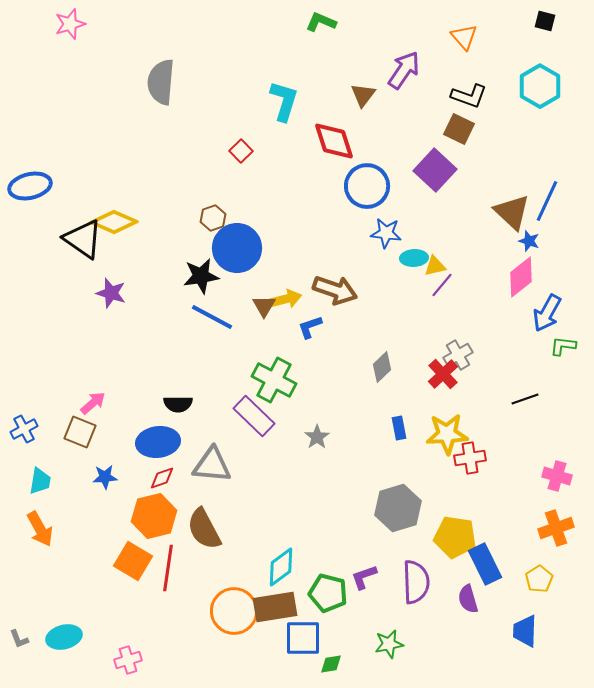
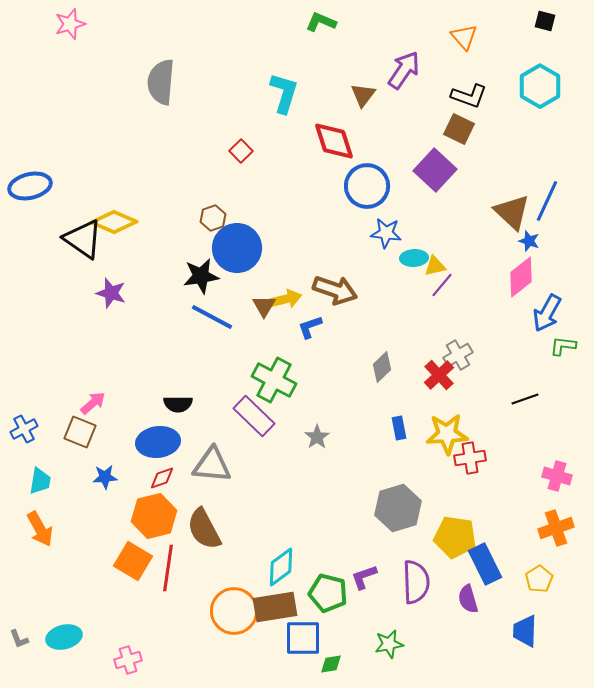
cyan L-shape at (284, 101): moved 8 px up
red cross at (443, 374): moved 4 px left, 1 px down
